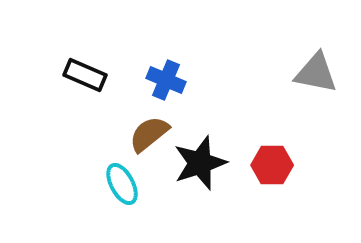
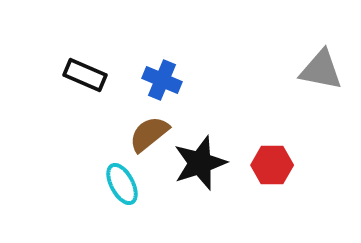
gray triangle: moved 5 px right, 3 px up
blue cross: moved 4 px left
